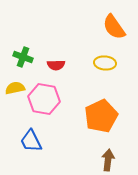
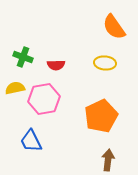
pink hexagon: rotated 20 degrees counterclockwise
